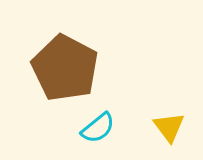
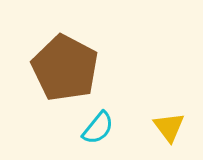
cyan semicircle: rotated 12 degrees counterclockwise
